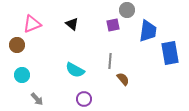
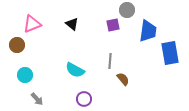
cyan circle: moved 3 px right
